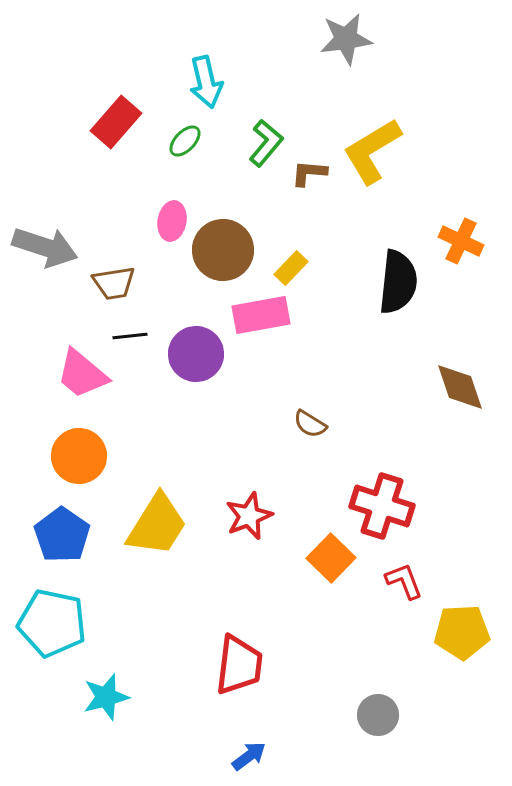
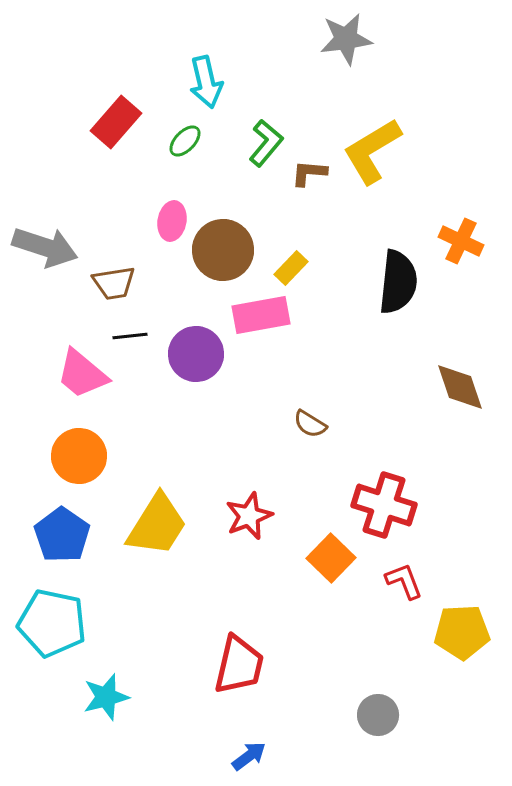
red cross: moved 2 px right, 1 px up
red trapezoid: rotated 6 degrees clockwise
